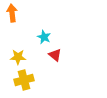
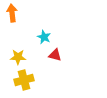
red triangle: rotated 24 degrees counterclockwise
